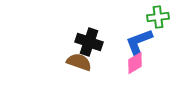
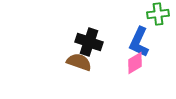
green cross: moved 3 px up
blue L-shape: rotated 44 degrees counterclockwise
